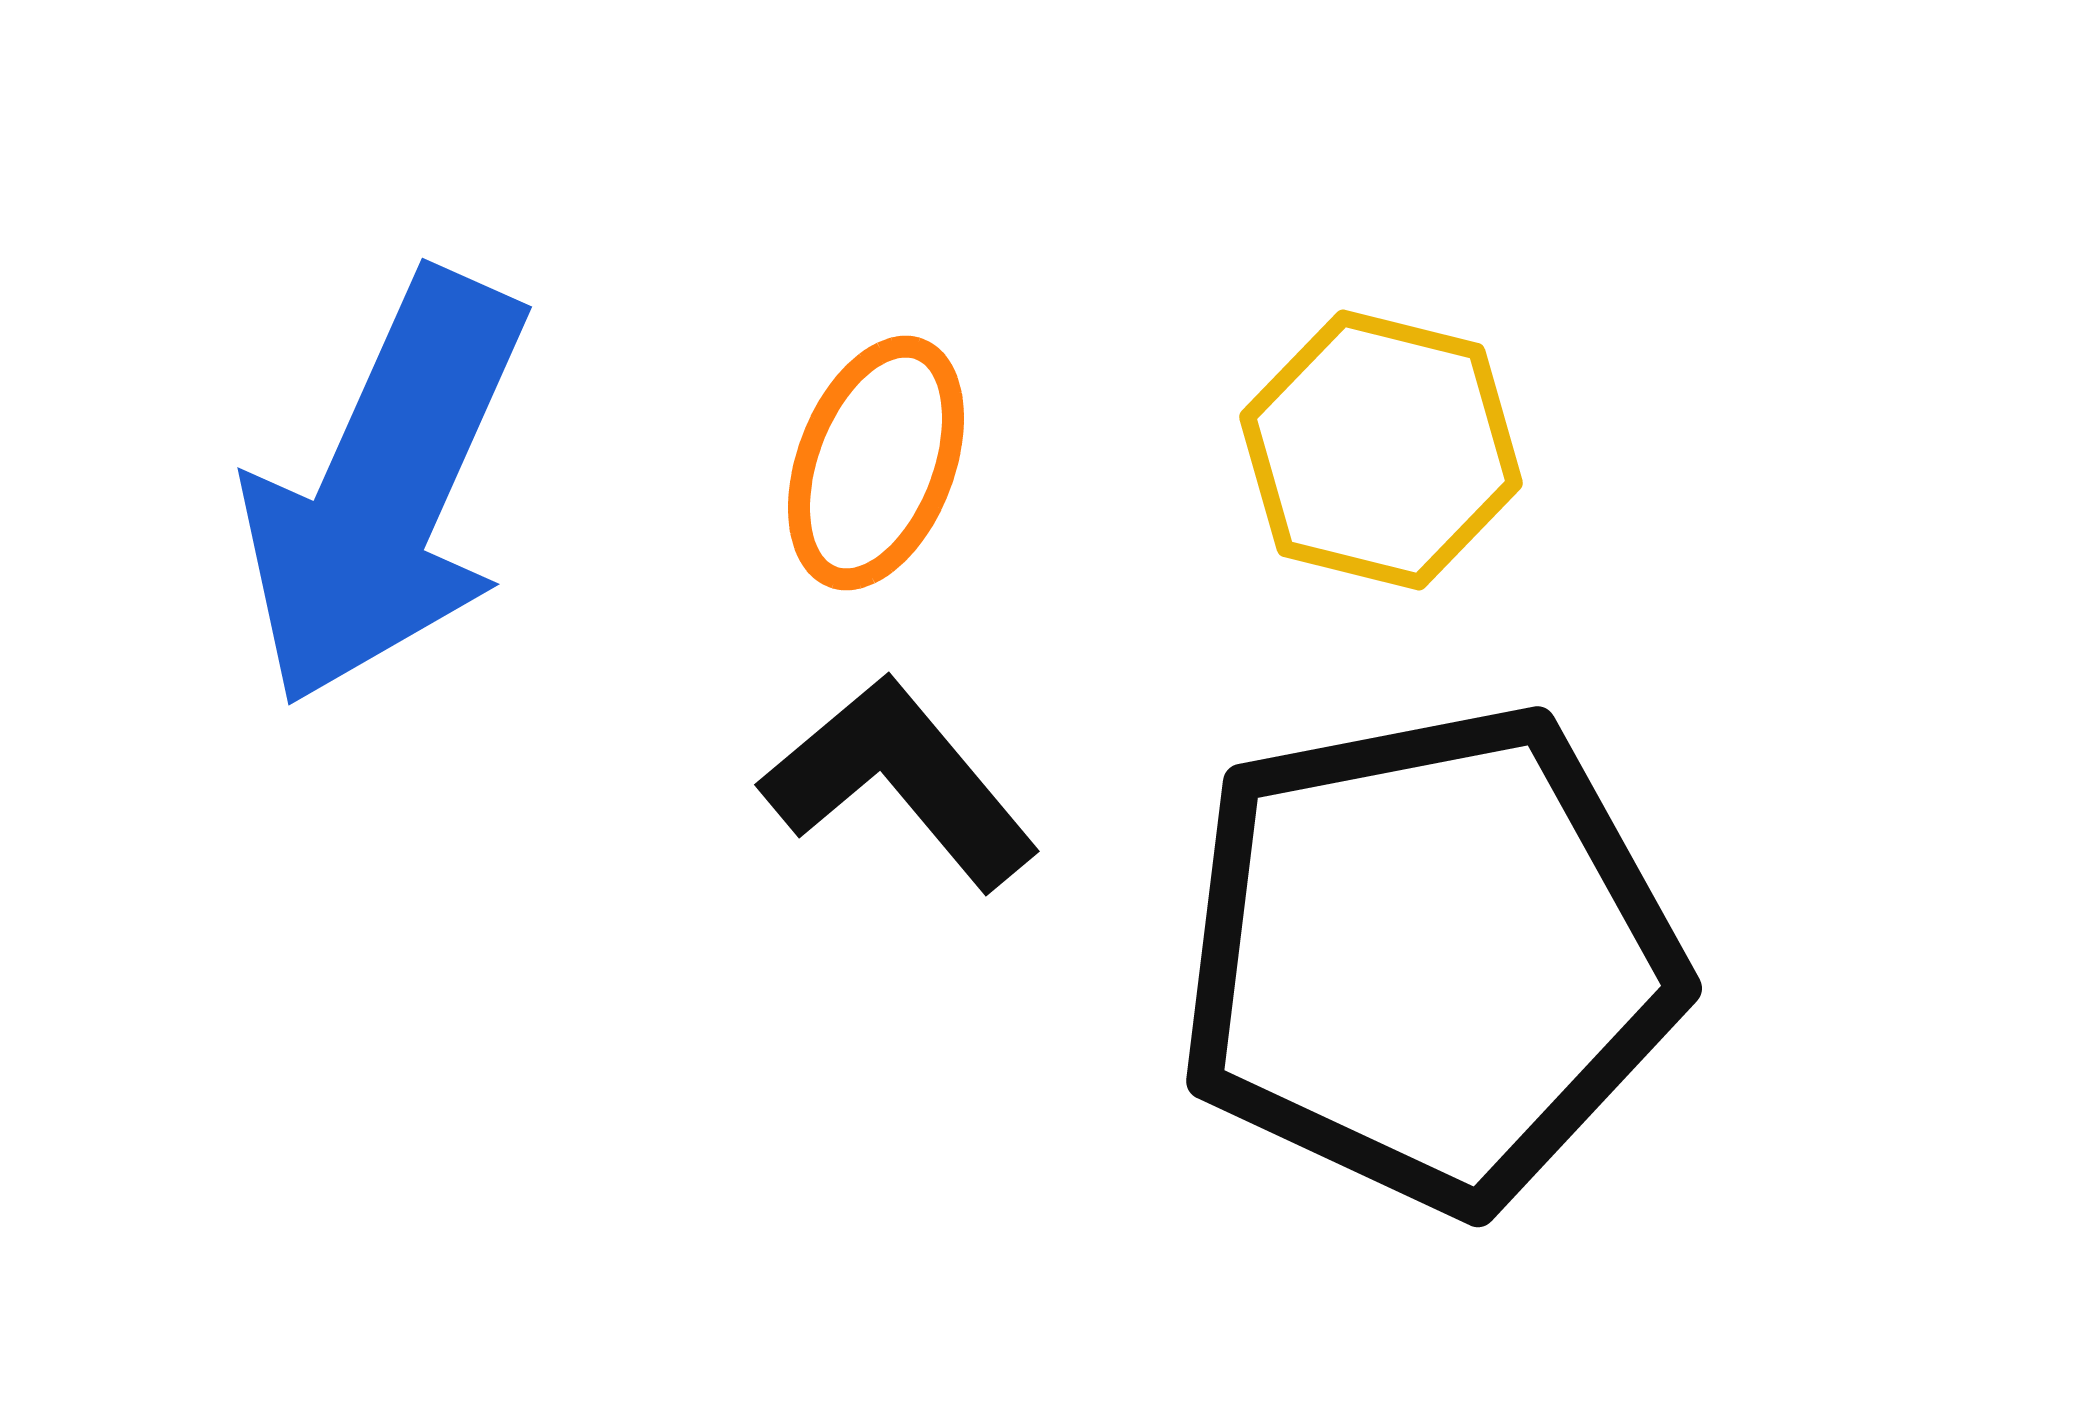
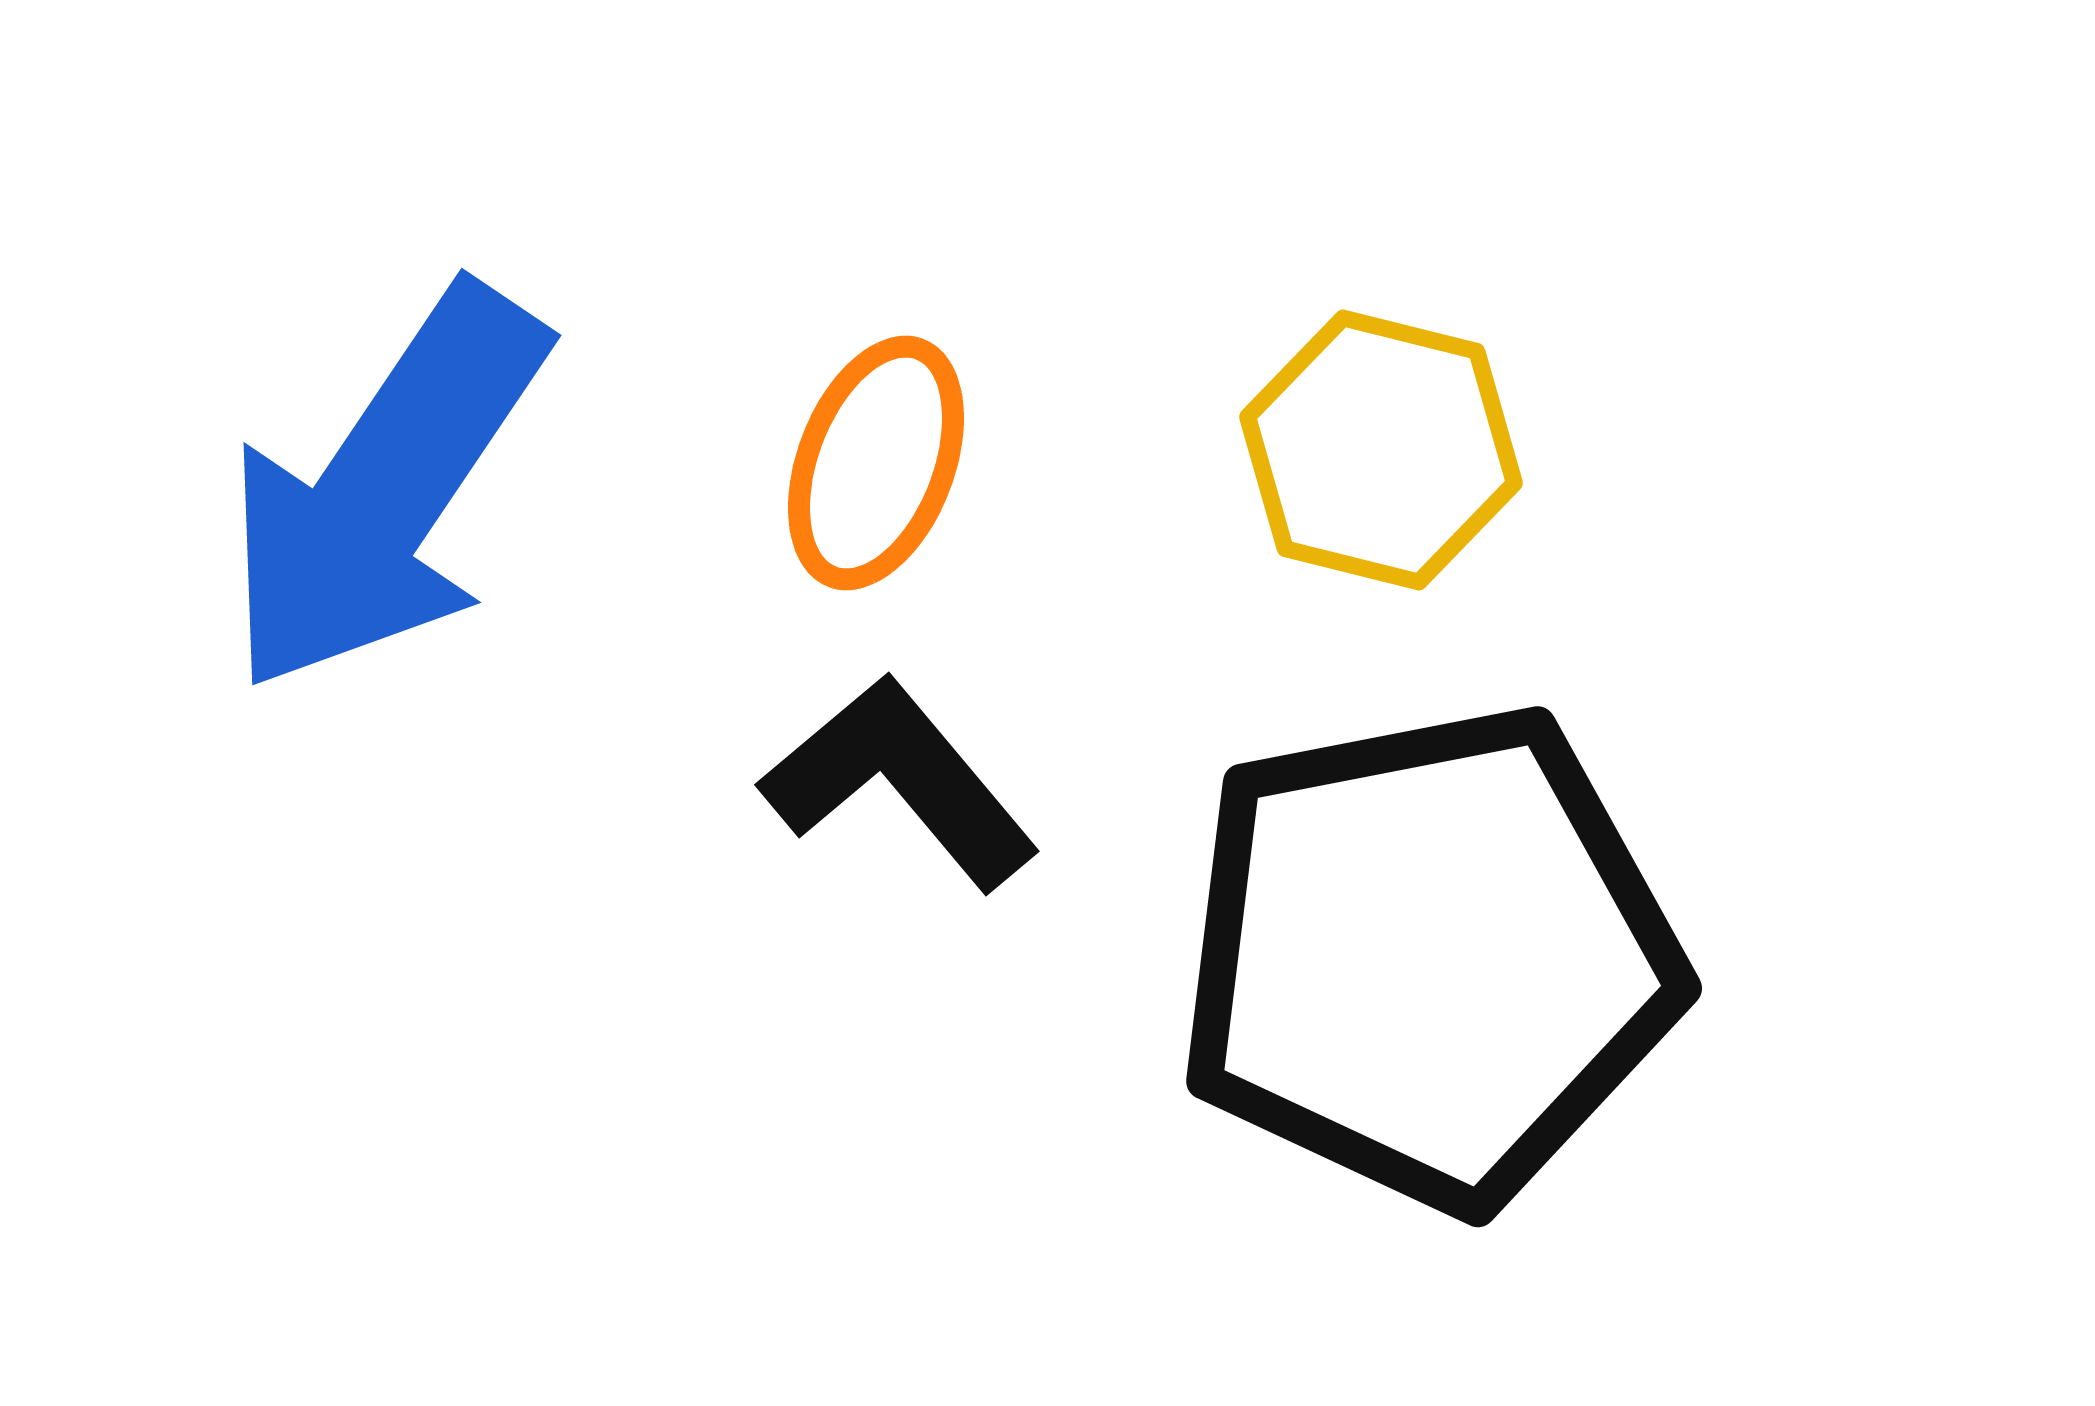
blue arrow: rotated 10 degrees clockwise
